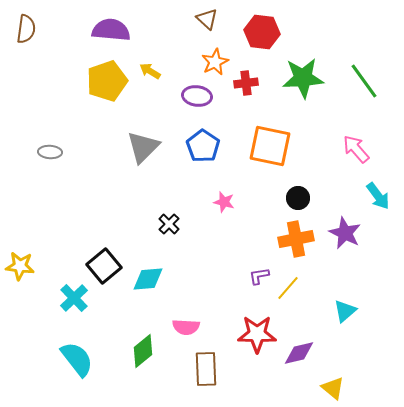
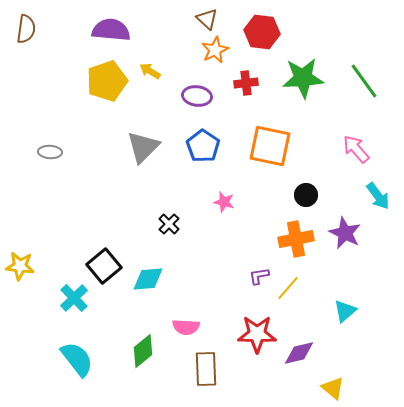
orange star: moved 12 px up
black circle: moved 8 px right, 3 px up
